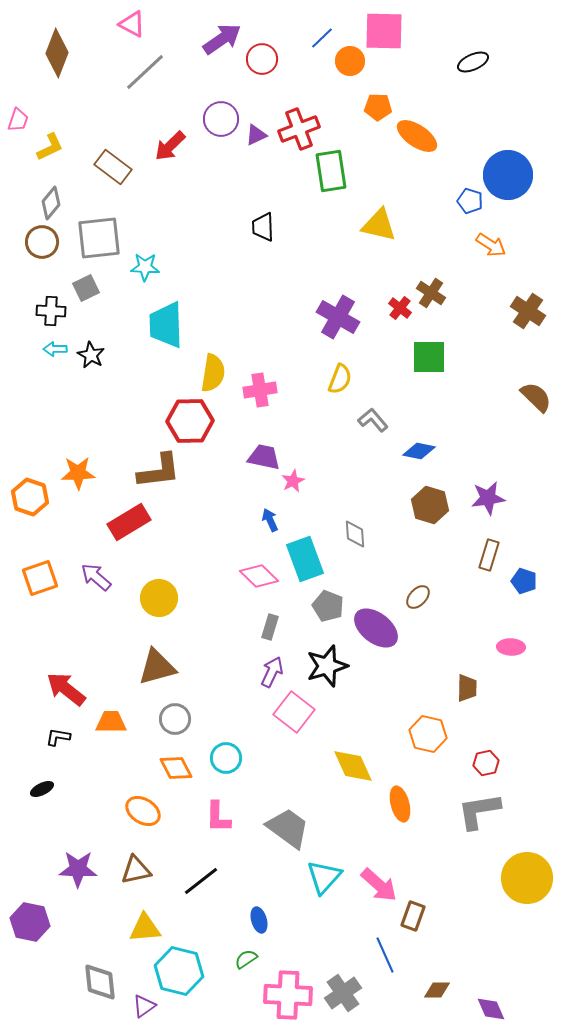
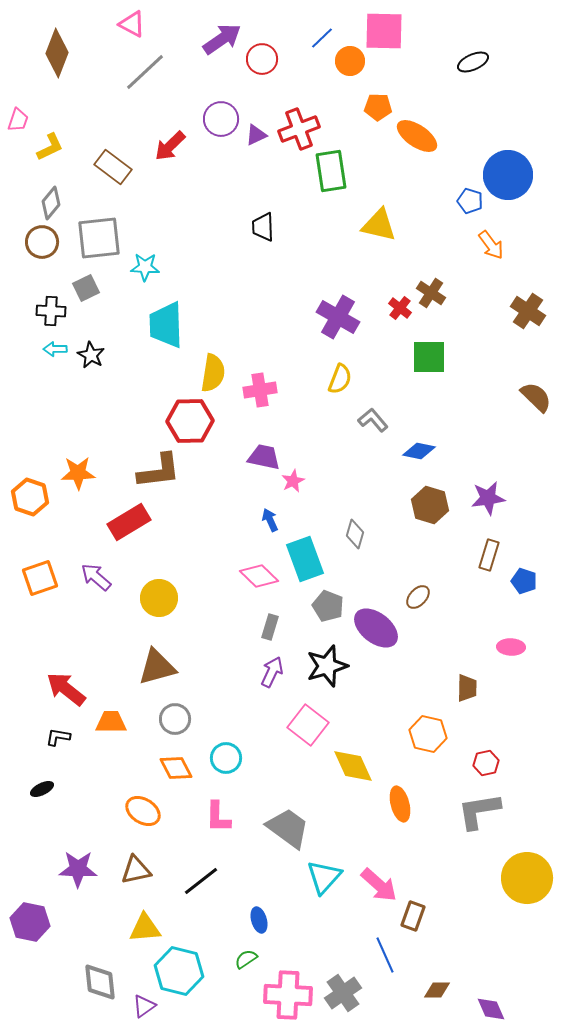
orange arrow at (491, 245): rotated 20 degrees clockwise
gray diamond at (355, 534): rotated 20 degrees clockwise
pink square at (294, 712): moved 14 px right, 13 px down
